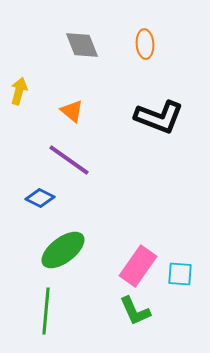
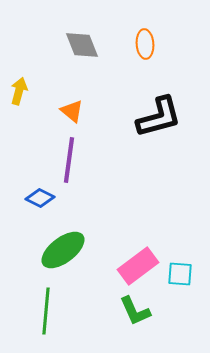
black L-shape: rotated 36 degrees counterclockwise
purple line: rotated 63 degrees clockwise
pink rectangle: rotated 18 degrees clockwise
